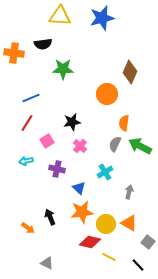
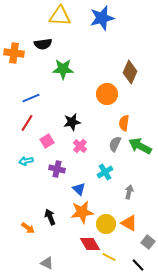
blue triangle: moved 1 px down
red diamond: moved 2 px down; rotated 45 degrees clockwise
